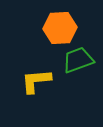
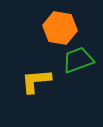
orange hexagon: rotated 12 degrees clockwise
